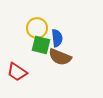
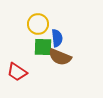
yellow circle: moved 1 px right, 4 px up
green square: moved 2 px right, 2 px down; rotated 12 degrees counterclockwise
